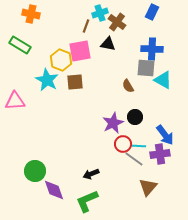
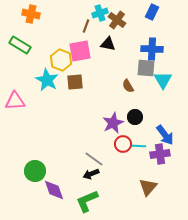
brown cross: moved 2 px up
cyan triangle: rotated 30 degrees clockwise
gray line: moved 40 px left
